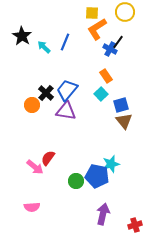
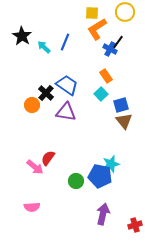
blue trapezoid: moved 5 px up; rotated 85 degrees clockwise
purple triangle: moved 1 px down
blue pentagon: moved 3 px right
